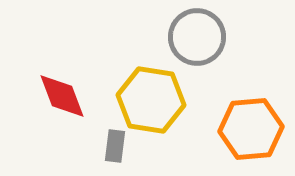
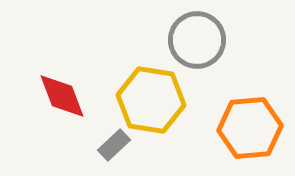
gray circle: moved 3 px down
orange hexagon: moved 1 px left, 1 px up
gray rectangle: moved 1 px left, 1 px up; rotated 40 degrees clockwise
